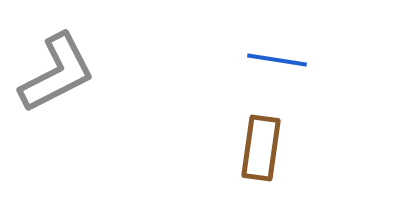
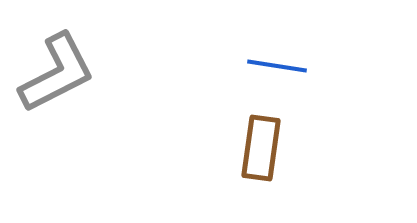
blue line: moved 6 px down
